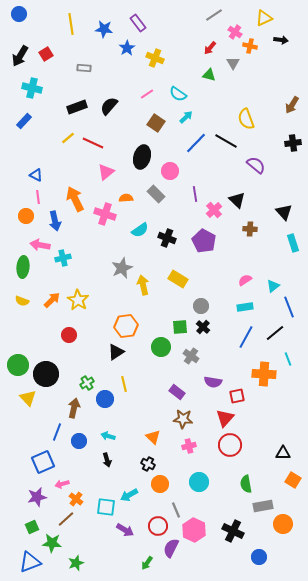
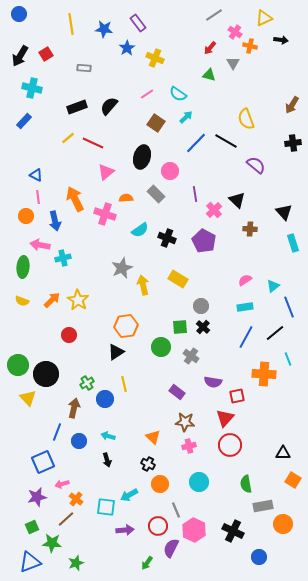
brown star at (183, 419): moved 2 px right, 3 px down
purple arrow at (125, 530): rotated 36 degrees counterclockwise
